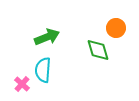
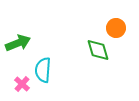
green arrow: moved 29 px left, 6 px down
